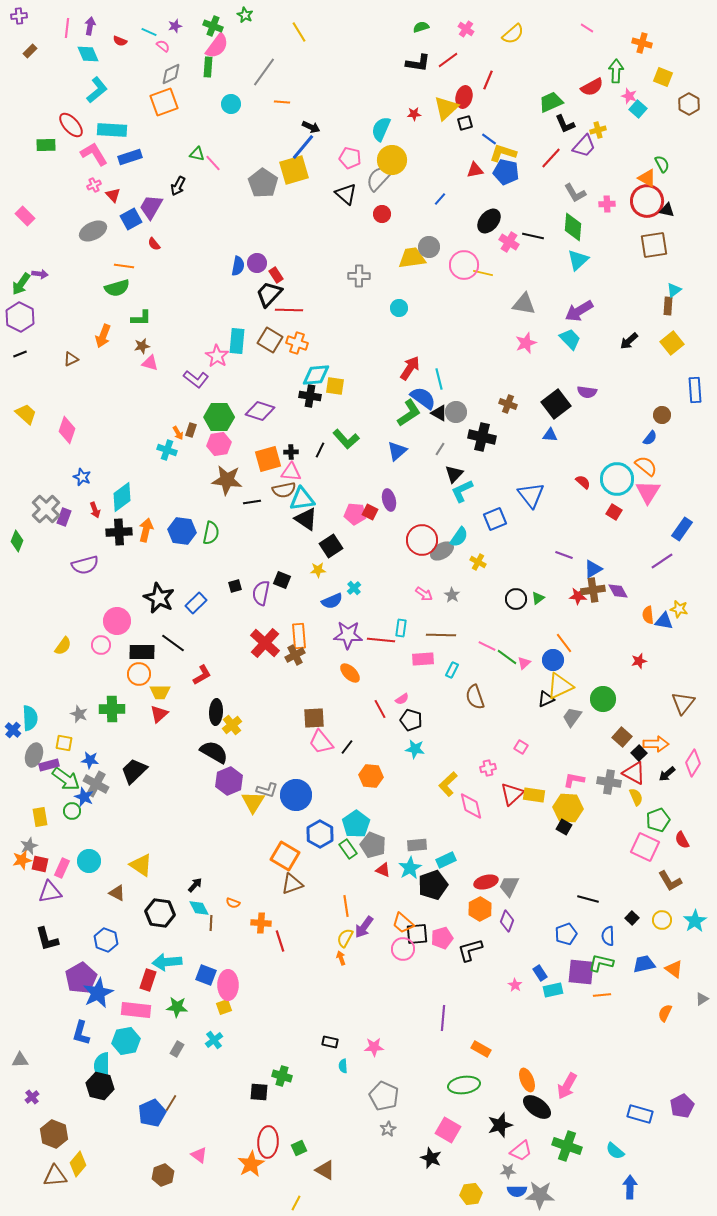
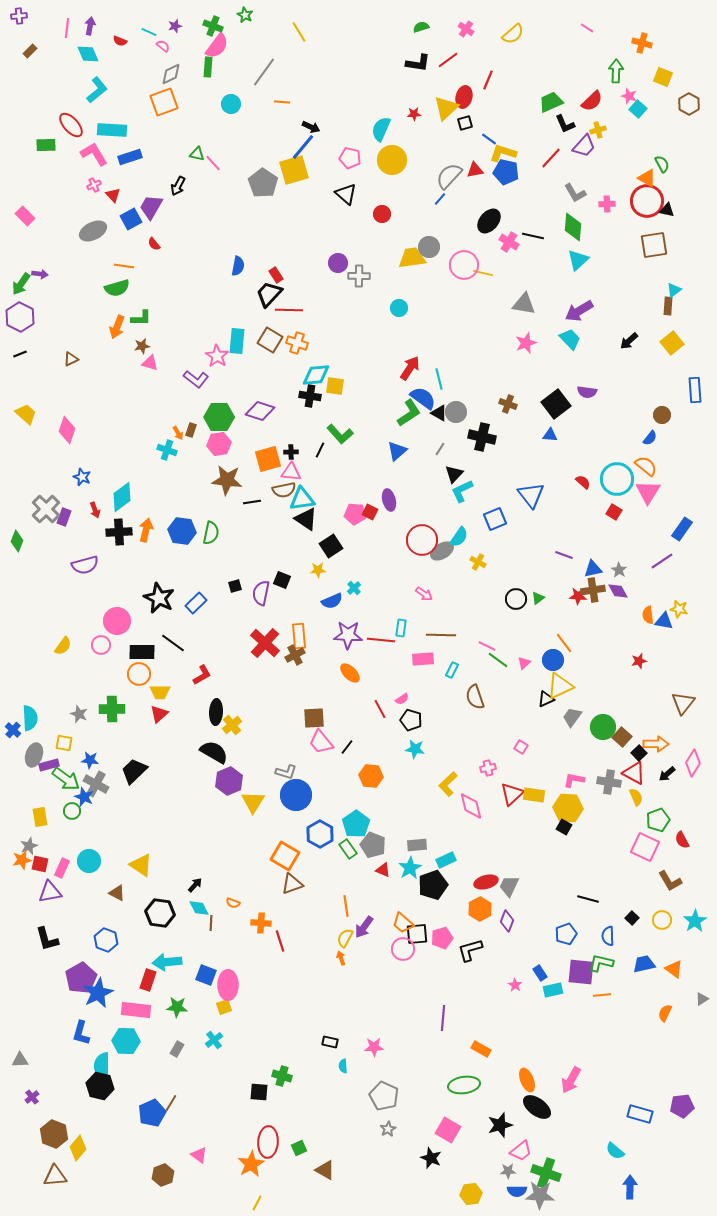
red semicircle at (592, 87): moved 14 px down; rotated 15 degrees counterclockwise
gray semicircle at (379, 178): moved 70 px right, 2 px up
purple circle at (257, 263): moved 81 px right
orange arrow at (103, 336): moved 14 px right, 9 px up
green L-shape at (346, 439): moved 6 px left, 5 px up
blue triangle at (593, 569): rotated 18 degrees clockwise
gray star at (452, 595): moved 167 px right, 25 px up
green line at (507, 657): moved 9 px left, 3 px down
green circle at (603, 699): moved 28 px down
gray L-shape at (267, 790): moved 19 px right, 18 px up
cyan hexagon at (126, 1041): rotated 12 degrees clockwise
pink arrow at (567, 1086): moved 4 px right, 6 px up
purple pentagon at (682, 1106): rotated 20 degrees clockwise
green cross at (567, 1146): moved 21 px left, 27 px down
yellow diamond at (78, 1164): moved 16 px up
yellow line at (296, 1203): moved 39 px left
